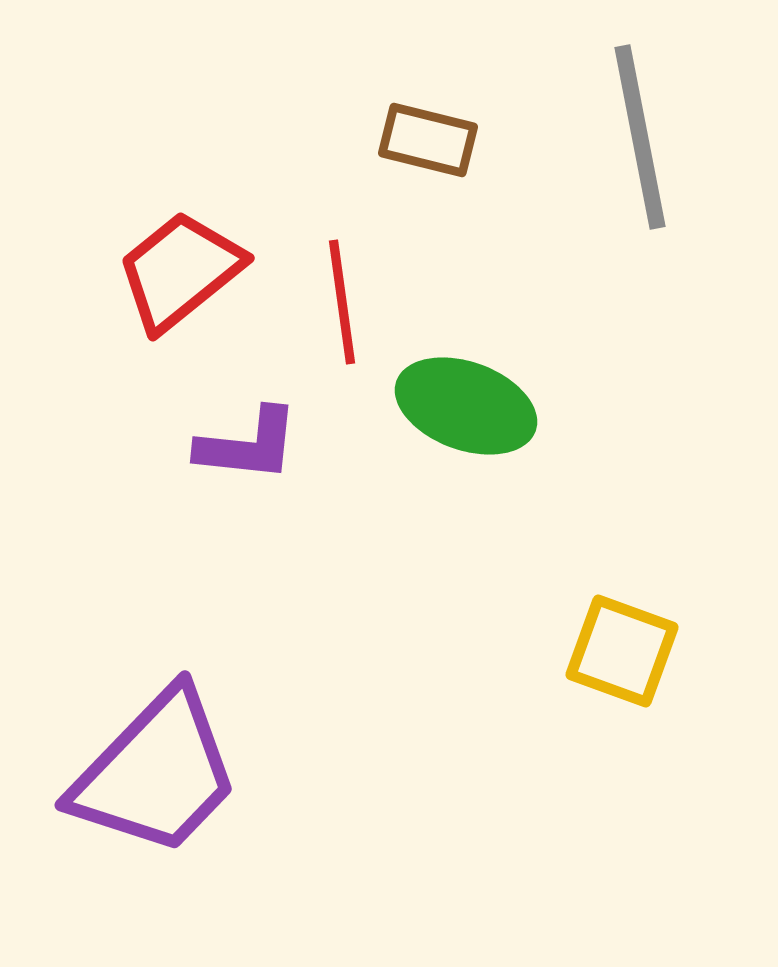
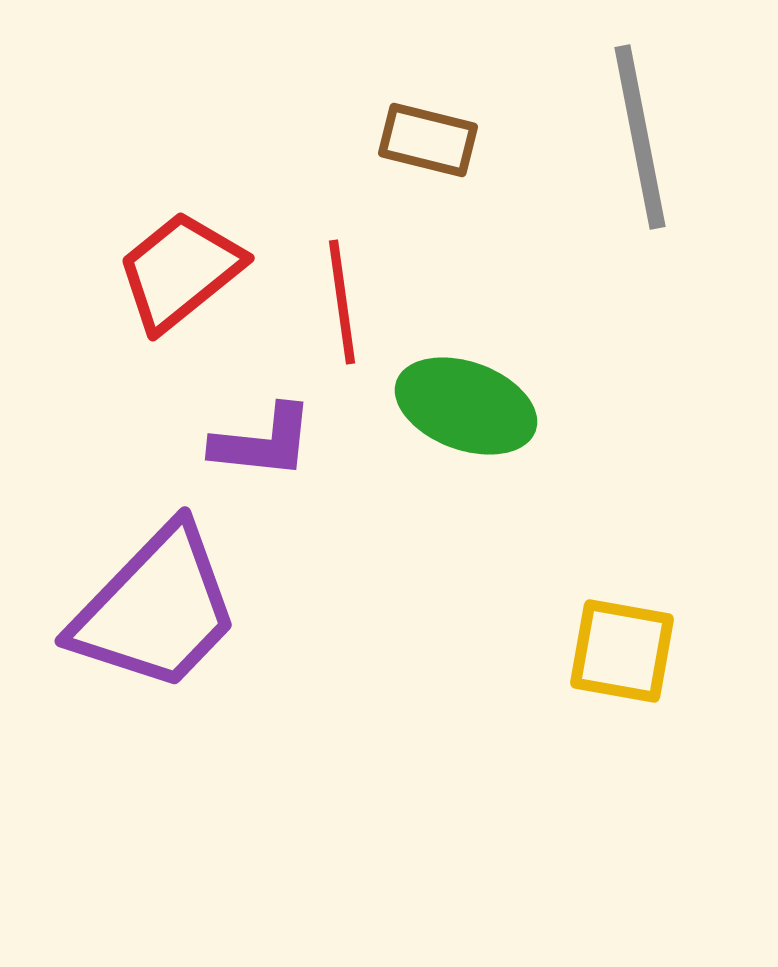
purple L-shape: moved 15 px right, 3 px up
yellow square: rotated 10 degrees counterclockwise
purple trapezoid: moved 164 px up
